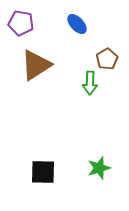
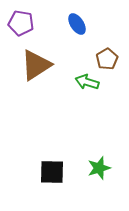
blue ellipse: rotated 10 degrees clockwise
green arrow: moved 3 px left, 1 px up; rotated 105 degrees clockwise
black square: moved 9 px right
